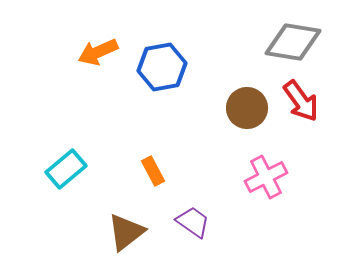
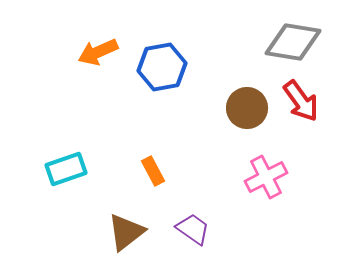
cyan rectangle: rotated 21 degrees clockwise
purple trapezoid: moved 7 px down
